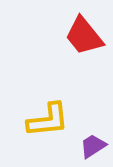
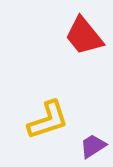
yellow L-shape: rotated 12 degrees counterclockwise
